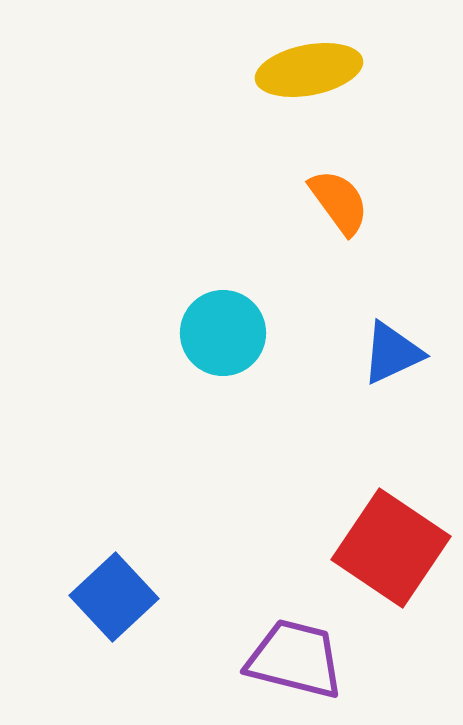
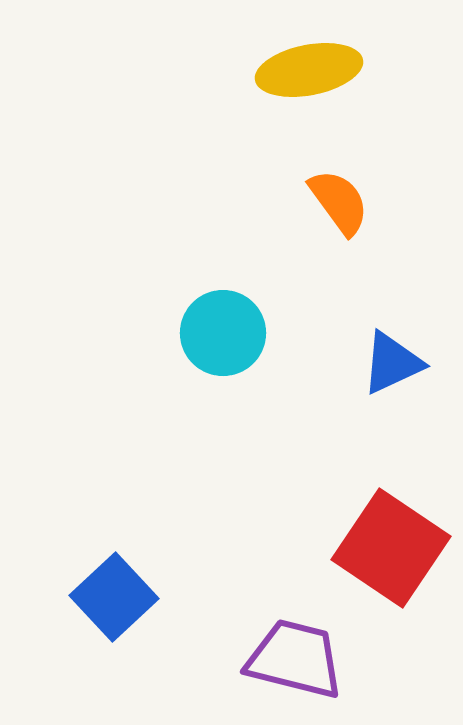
blue triangle: moved 10 px down
